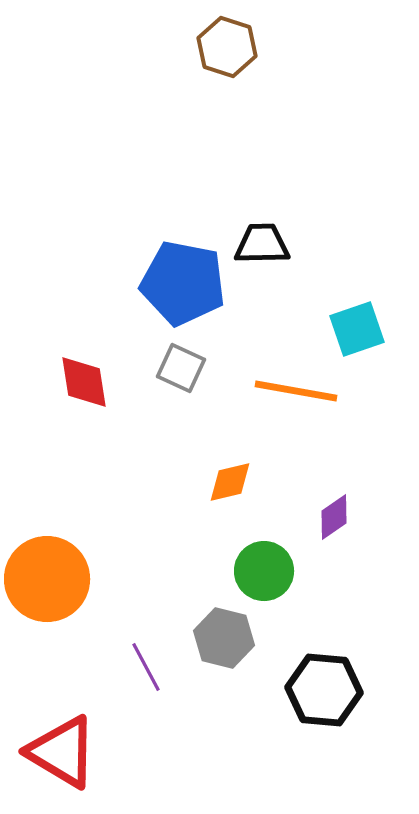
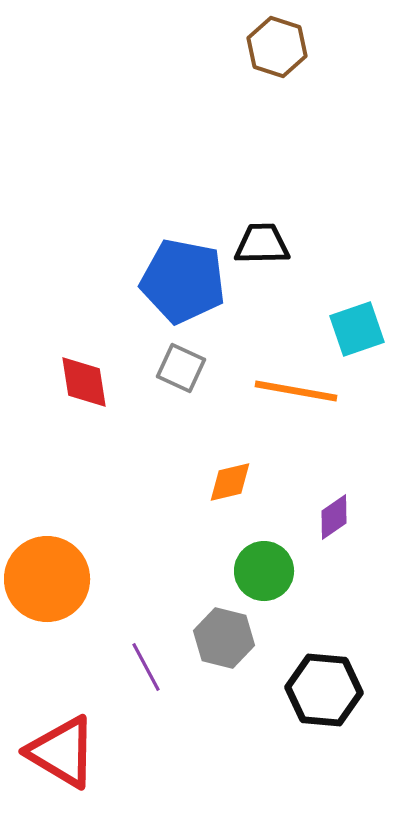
brown hexagon: moved 50 px right
blue pentagon: moved 2 px up
